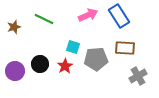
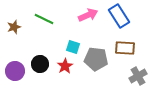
gray pentagon: rotated 10 degrees clockwise
